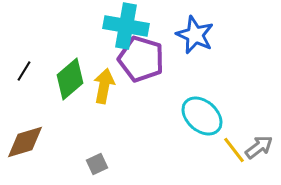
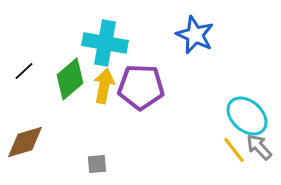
cyan cross: moved 21 px left, 17 px down
purple pentagon: moved 28 px down; rotated 15 degrees counterclockwise
black line: rotated 15 degrees clockwise
cyan ellipse: moved 45 px right
gray arrow: rotated 96 degrees counterclockwise
gray square: rotated 20 degrees clockwise
